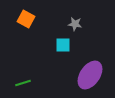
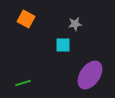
gray star: rotated 16 degrees counterclockwise
